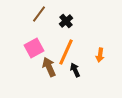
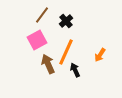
brown line: moved 3 px right, 1 px down
pink square: moved 3 px right, 8 px up
orange arrow: rotated 24 degrees clockwise
brown arrow: moved 1 px left, 3 px up
